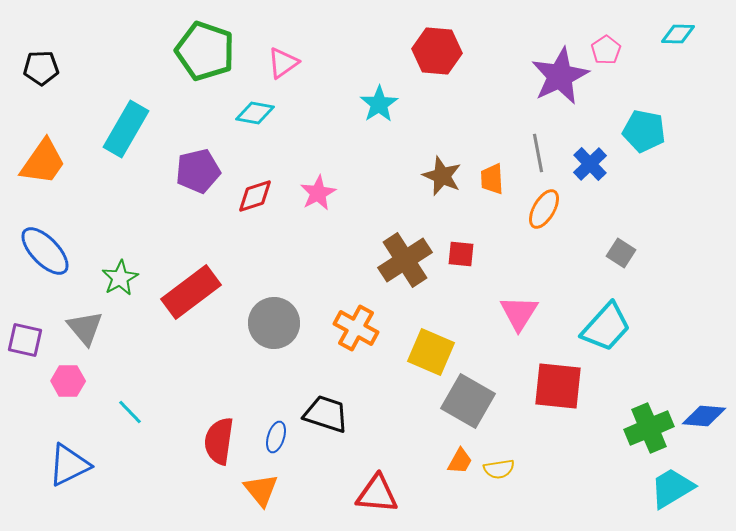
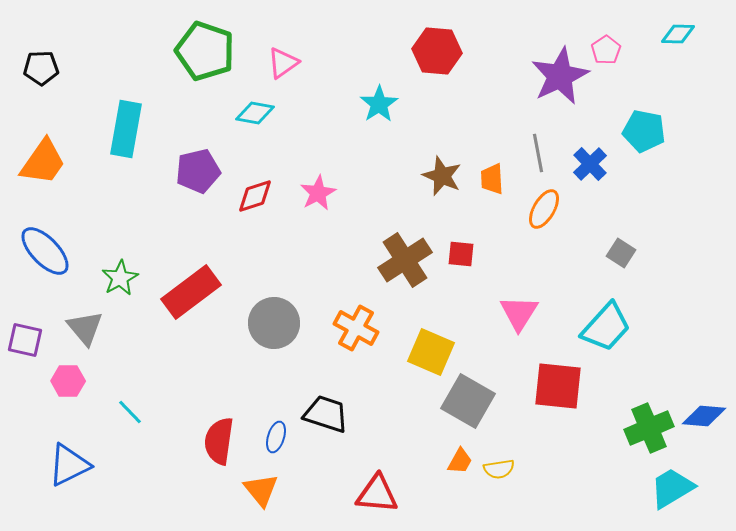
cyan rectangle at (126, 129): rotated 20 degrees counterclockwise
